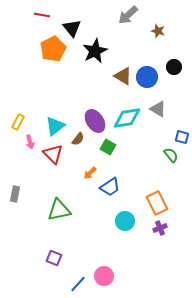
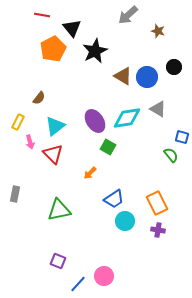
brown semicircle: moved 39 px left, 41 px up
blue trapezoid: moved 4 px right, 12 px down
purple cross: moved 2 px left, 2 px down; rotated 32 degrees clockwise
purple square: moved 4 px right, 3 px down
